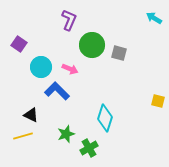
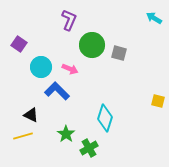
green star: rotated 18 degrees counterclockwise
